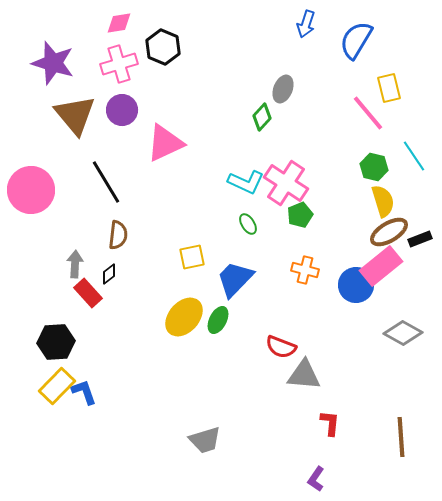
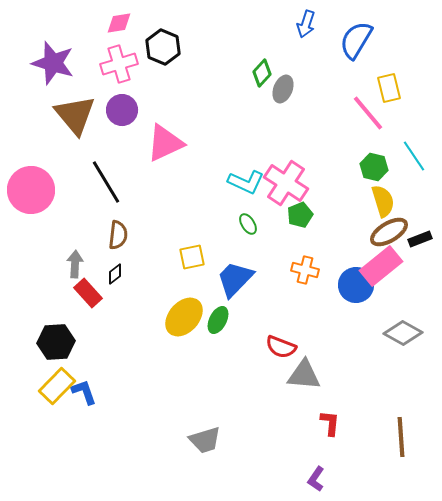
green diamond at (262, 117): moved 44 px up
black diamond at (109, 274): moved 6 px right
